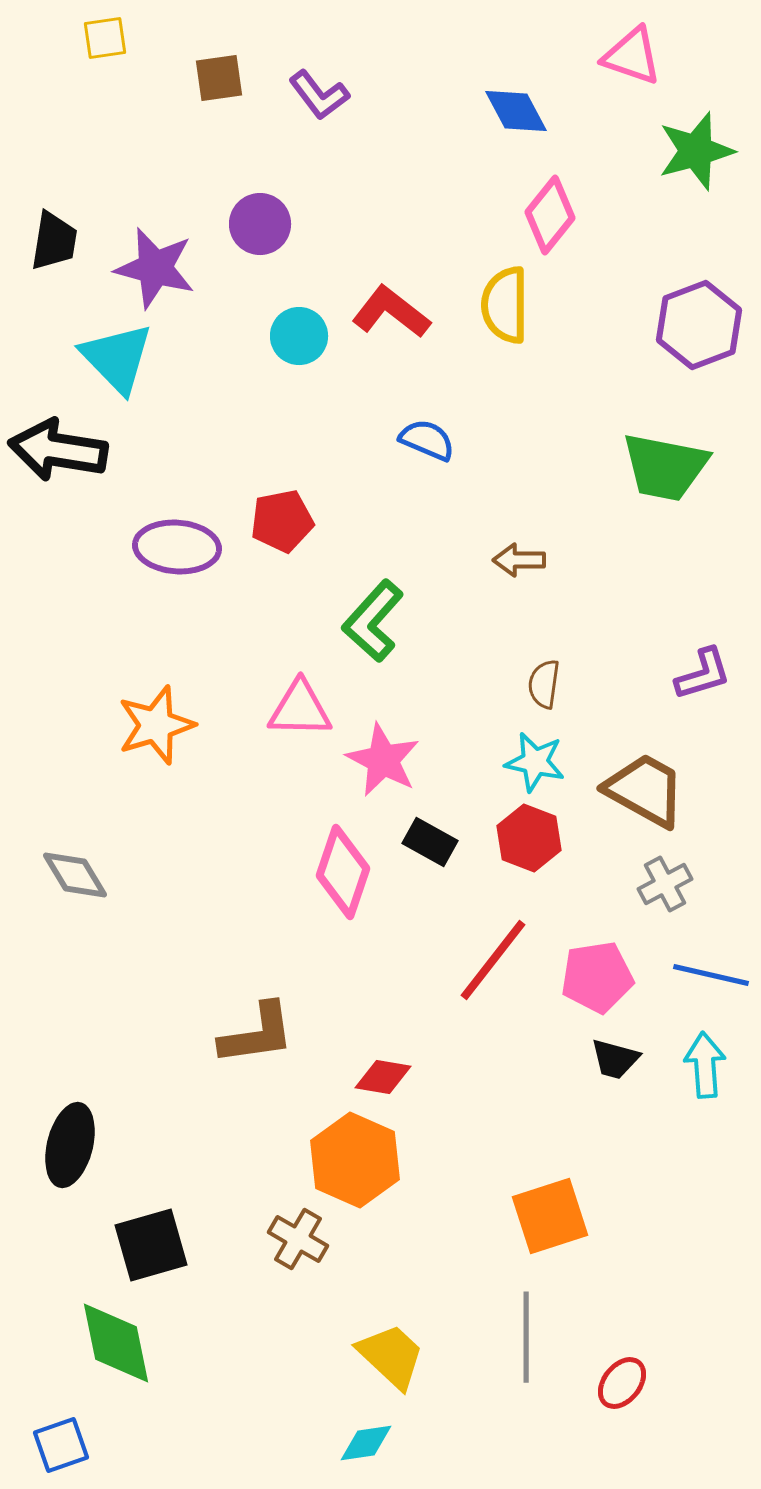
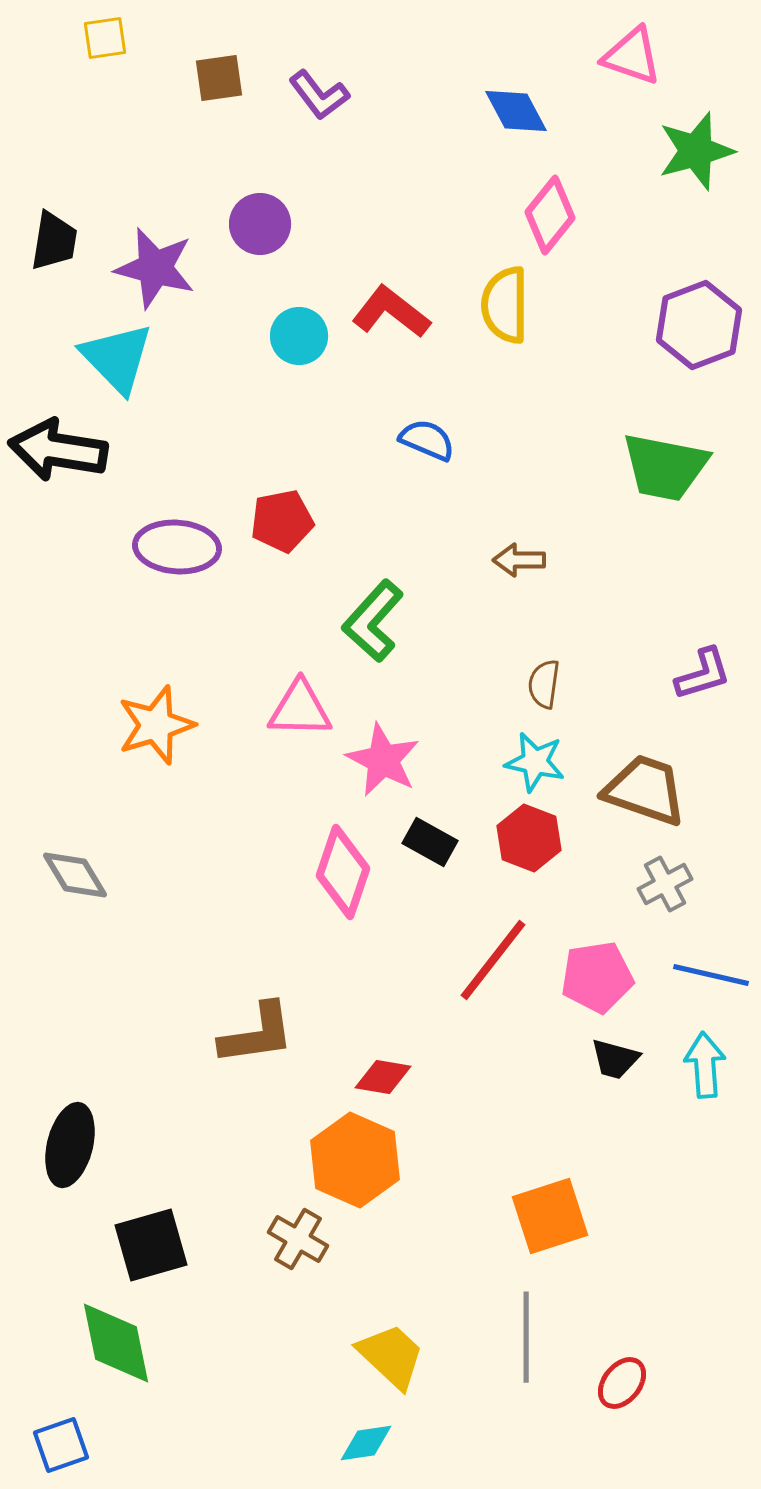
brown trapezoid at (645, 790): rotated 10 degrees counterclockwise
